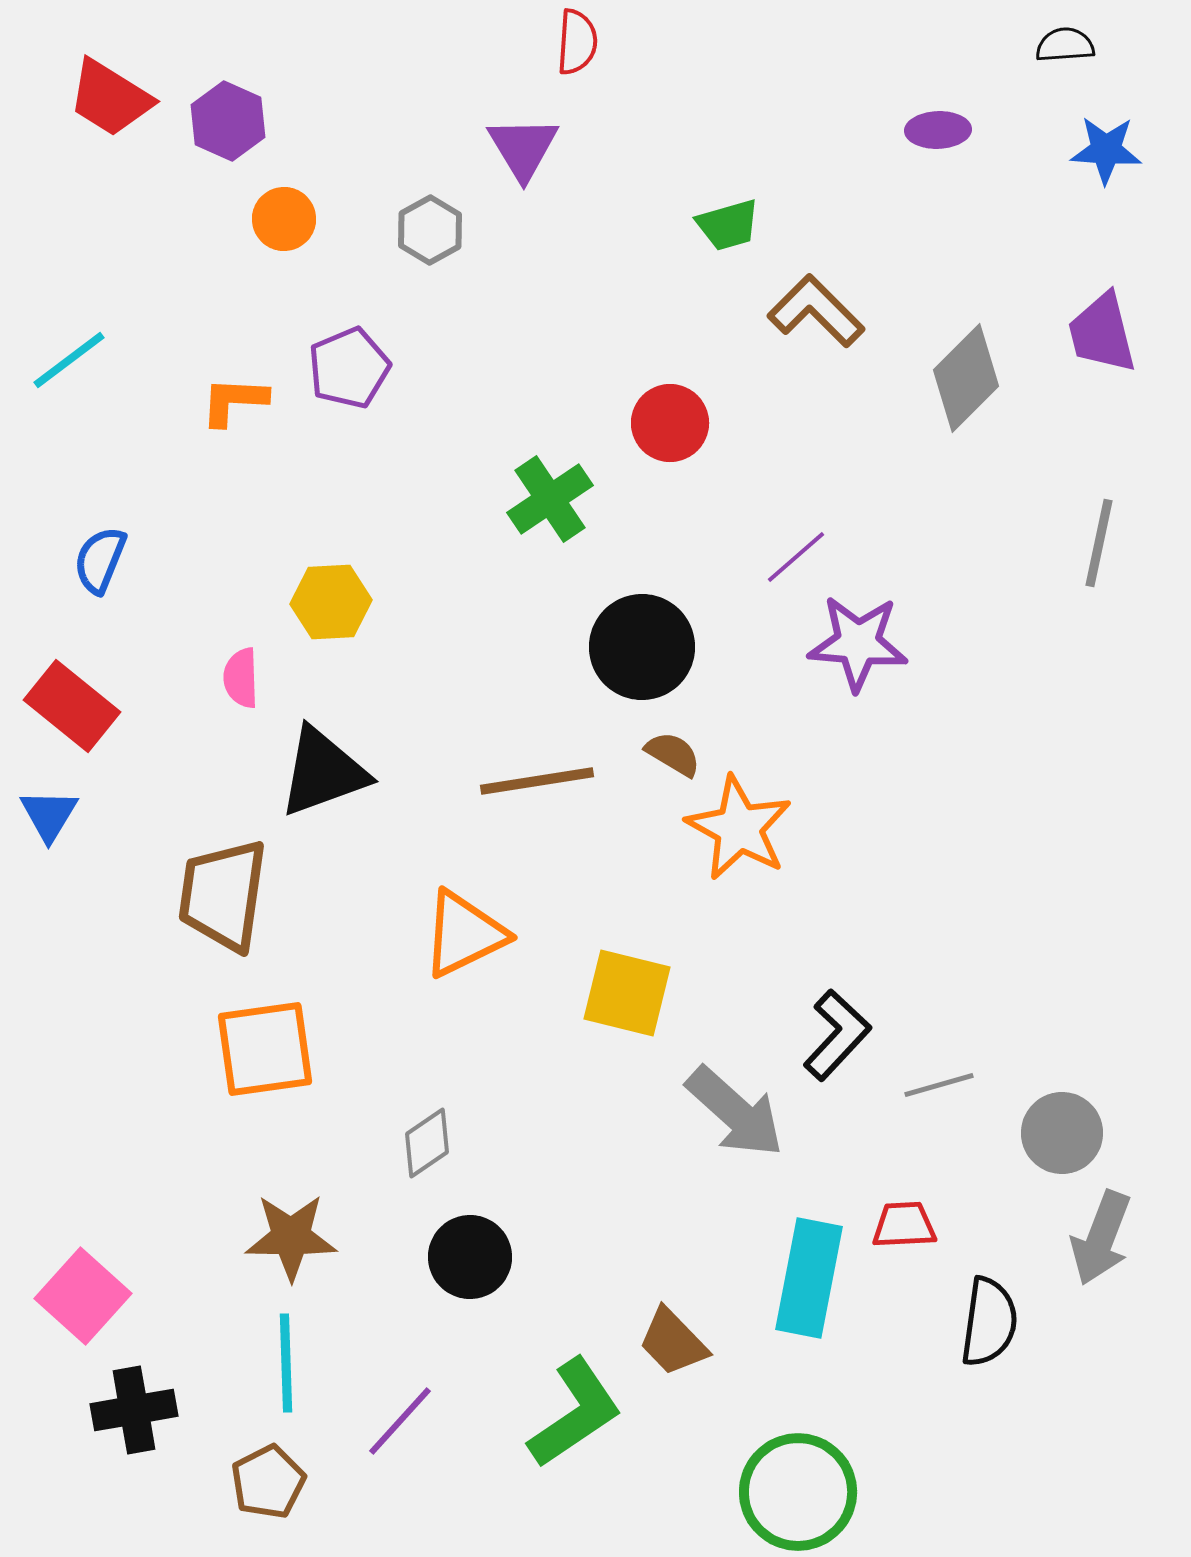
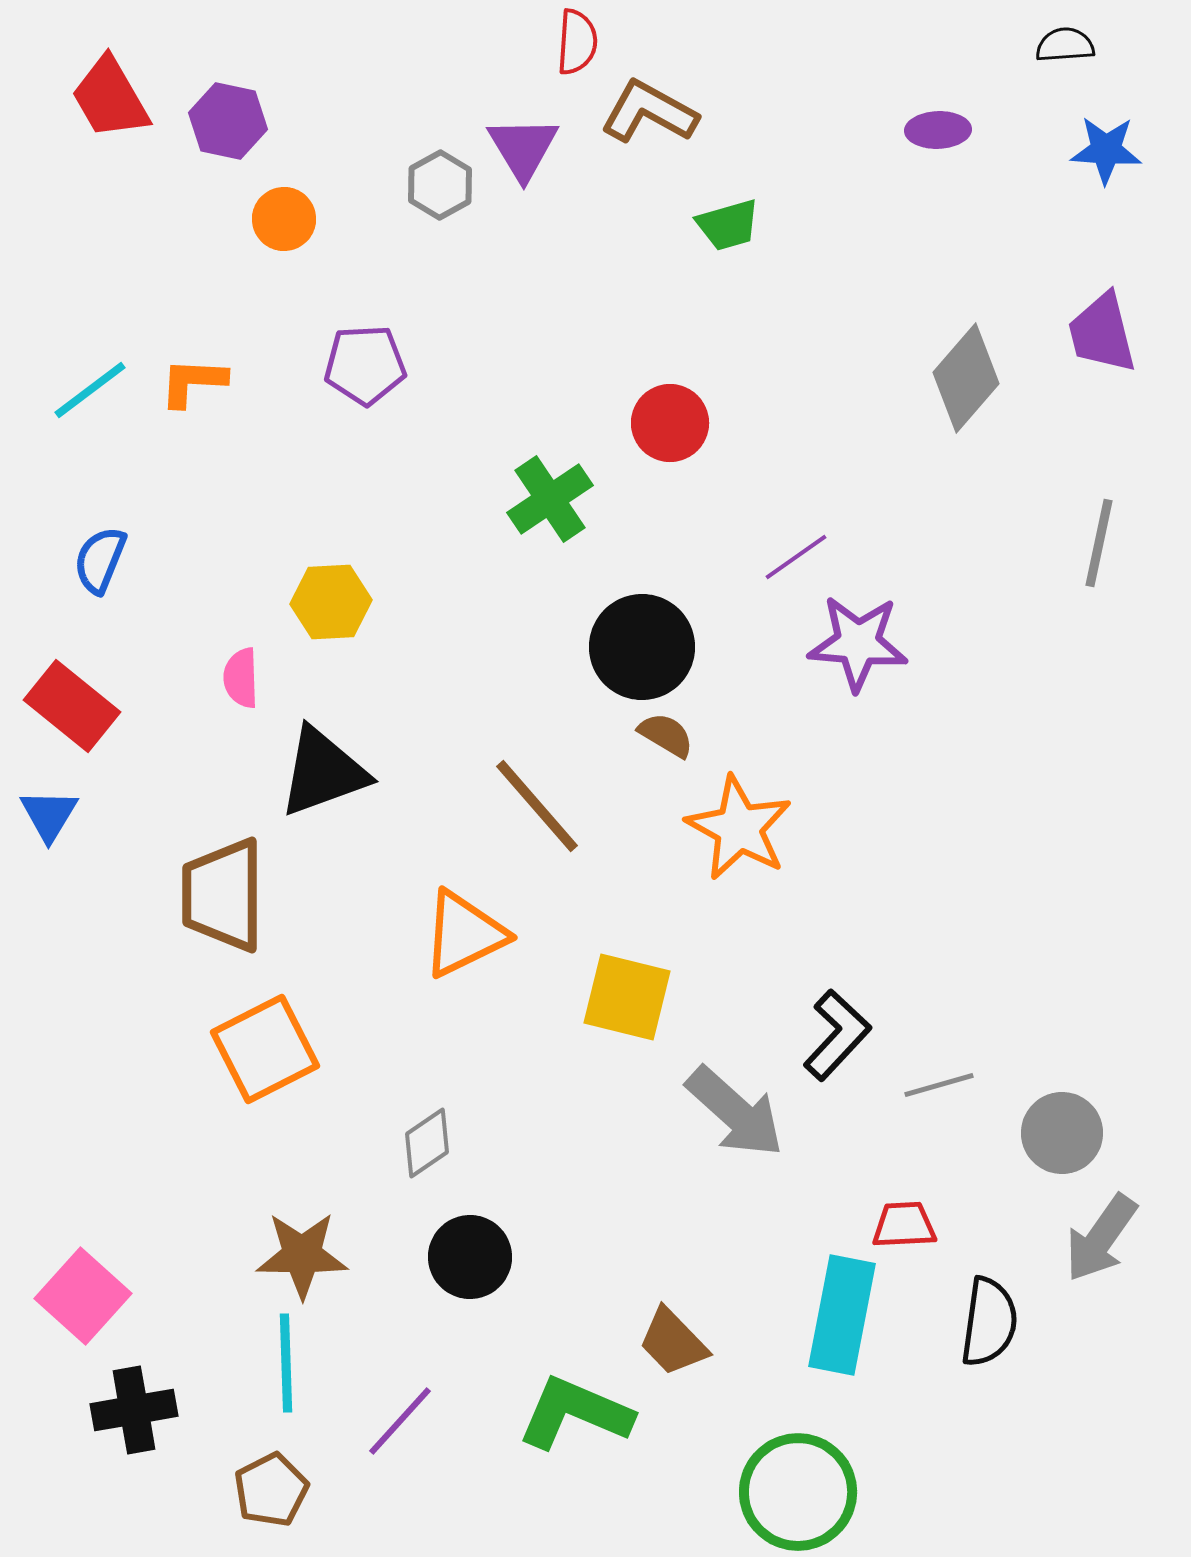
red trapezoid at (110, 98): rotated 28 degrees clockwise
purple hexagon at (228, 121): rotated 12 degrees counterclockwise
gray hexagon at (430, 230): moved 10 px right, 45 px up
brown L-shape at (816, 311): moved 167 px left, 199 px up; rotated 16 degrees counterclockwise
cyan line at (69, 360): moved 21 px right, 30 px down
purple pentagon at (349, 368): moved 16 px right, 3 px up; rotated 20 degrees clockwise
gray diamond at (966, 378): rotated 4 degrees counterclockwise
orange L-shape at (234, 401): moved 41 px left, 19 px up
purple line at (796, 557): rotated 6 degrees clockwise
brown semicircle at (673, 754): moved 7 px left, 19 px up
brown line at (537, 781): moved 25 px down; rotated 58 degrees clockwise
brown trapezoid at (223, 895): rotated 8 degrees counterclockwise
yellow square at (627, 993): moved 4 px down
orange square at (265, 1049): rotated 19 degrees counterclockwise
brown star at (291, 1237): moved 11 px right, 18 px down
gray arrow at (1101, 1238): rotated 14 degrees clockwise
cyan rectangle at (809, 1278): moved 33 px right, 37 px down
green L-shape at (575, 1413): rotated 123 degrees counterclockwise
brown pentagon at (268, 1482): moved 3 px right, 8 px down
